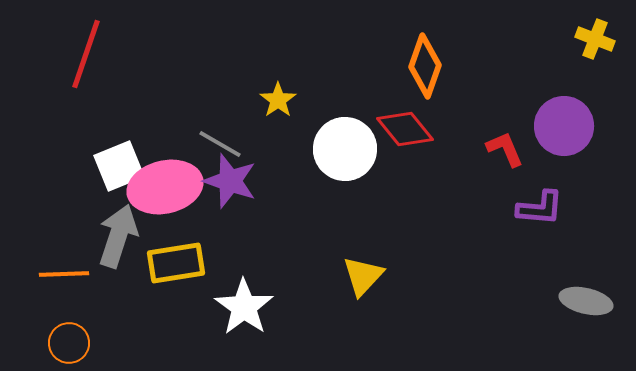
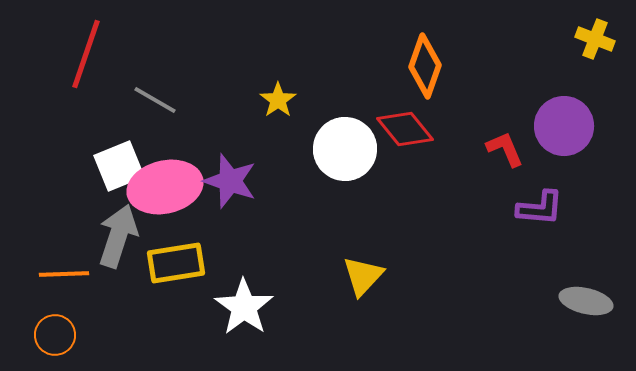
gray line: moved 65 px left, 44 px up
orange circle: moved 14 px left, 8 px up
